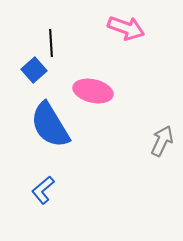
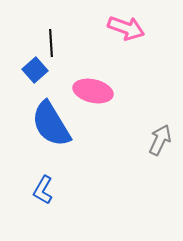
blue square: moved 1 px right
blue semicircle: moved 1 px right, 1 px up
gray arrow: moved 2 px left, 1 px up
blue L-shape: rotated 20 degrees counterclockwise
